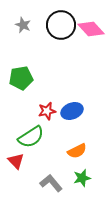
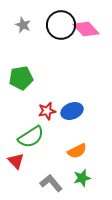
pink diamond: moved 5 px left
